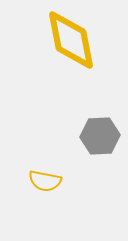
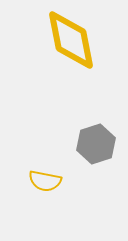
gray hexagon: moved 4 px left, 8 px down; rotated 15 degrees counterclockwise
